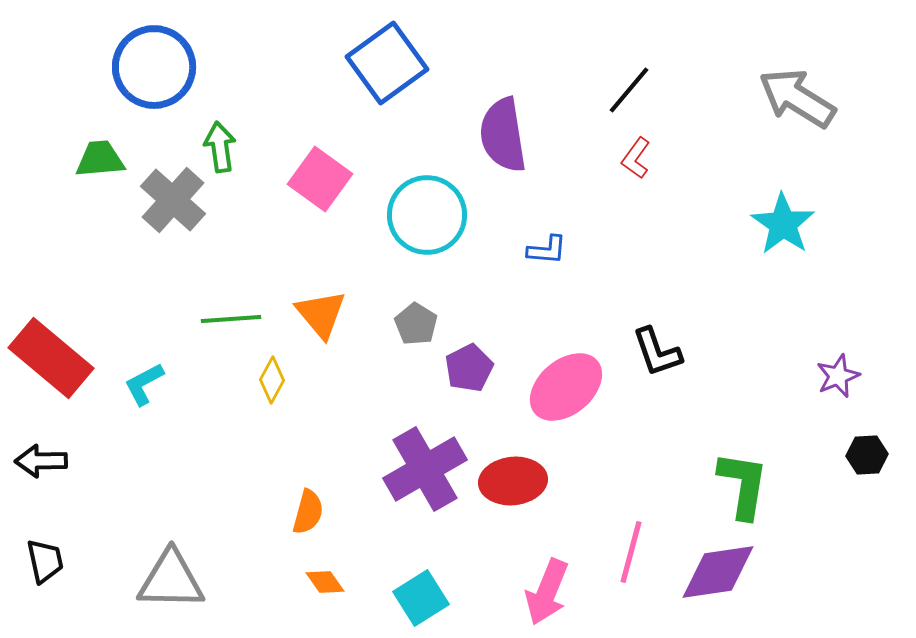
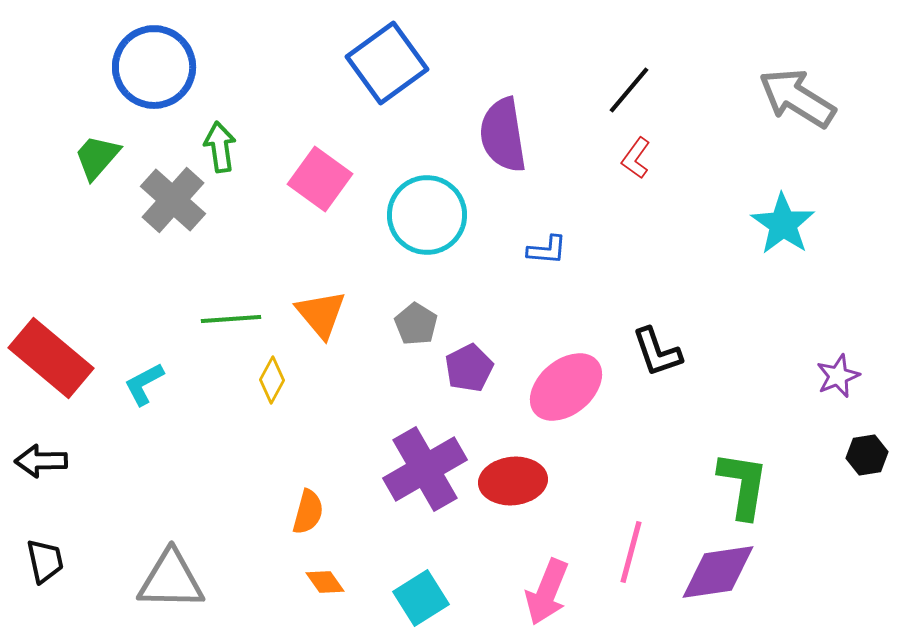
green trapezoid: moved 3 px left, 2 px up; rotated 44 degrees counterclockwise
black hexagon: rotated 6 degrees counterclockwise
